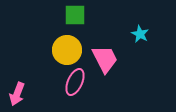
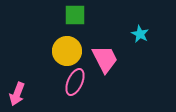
yellow circle: moved 1 px down
